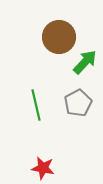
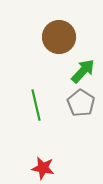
green arrow: moved 2 px left, 9 px down
gray pentagon: moved 3 px right; rotated 12 degrees counterclockwise
